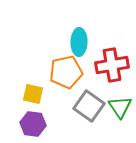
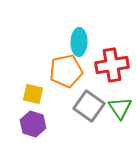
orange pentagon: moved 1 px up
green triangle: moved 1 px down
purple hexagon: rotated 10 degrees clockwise
